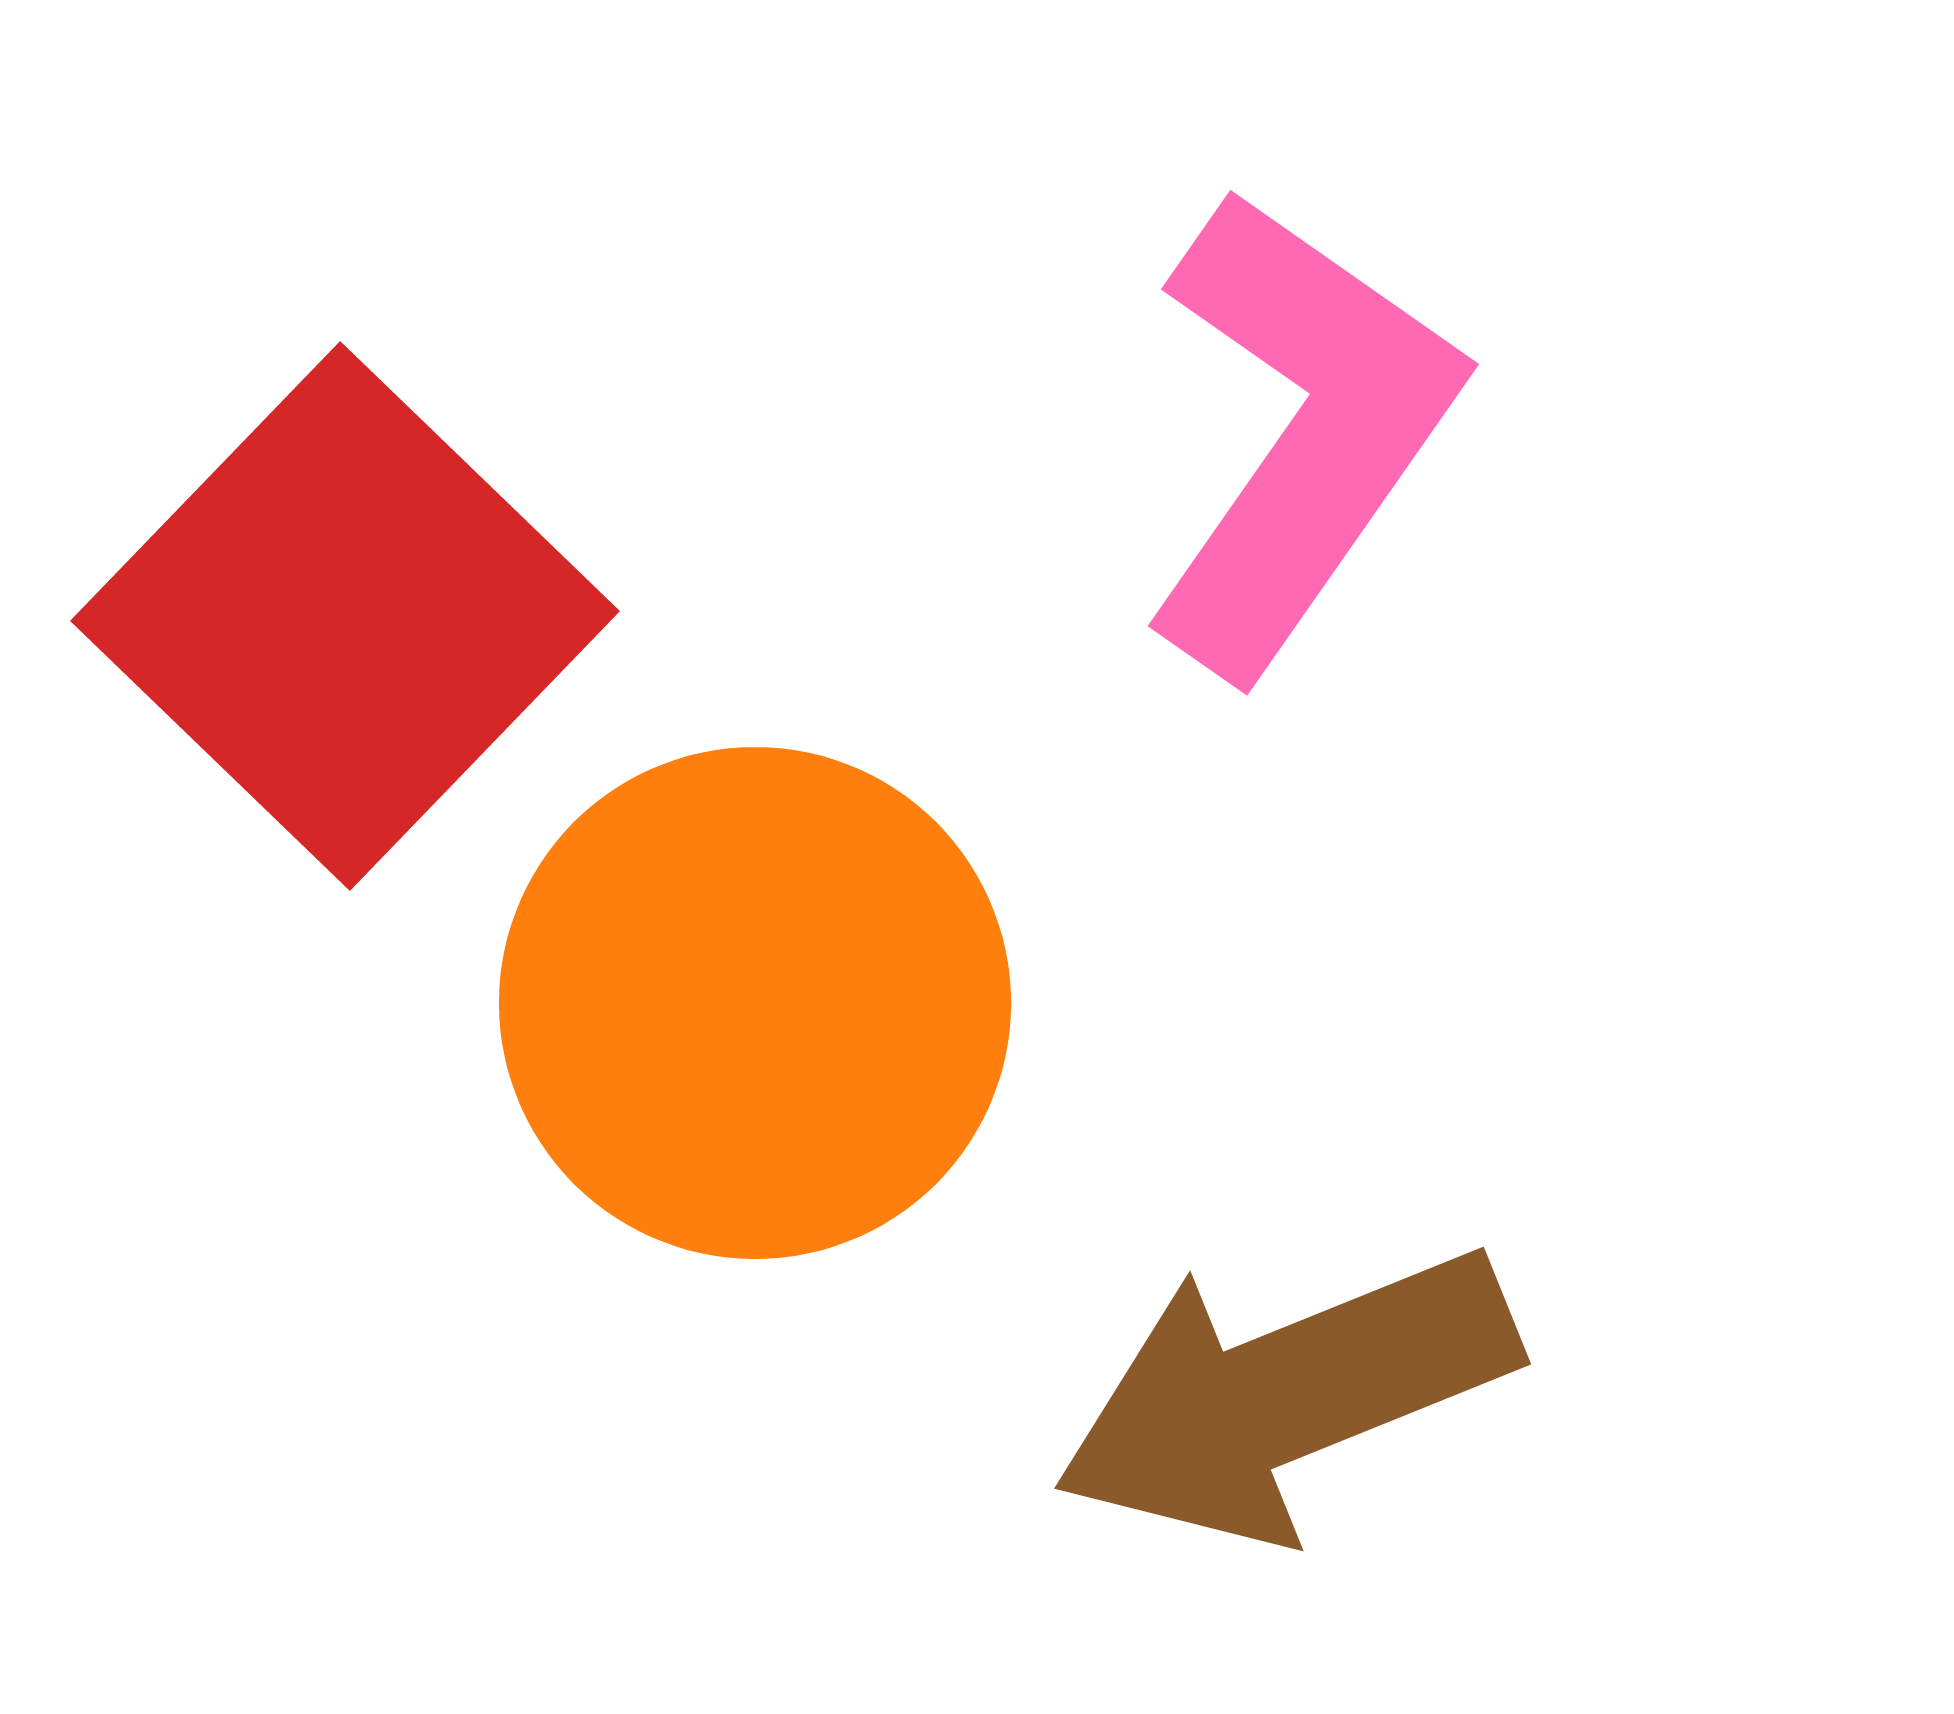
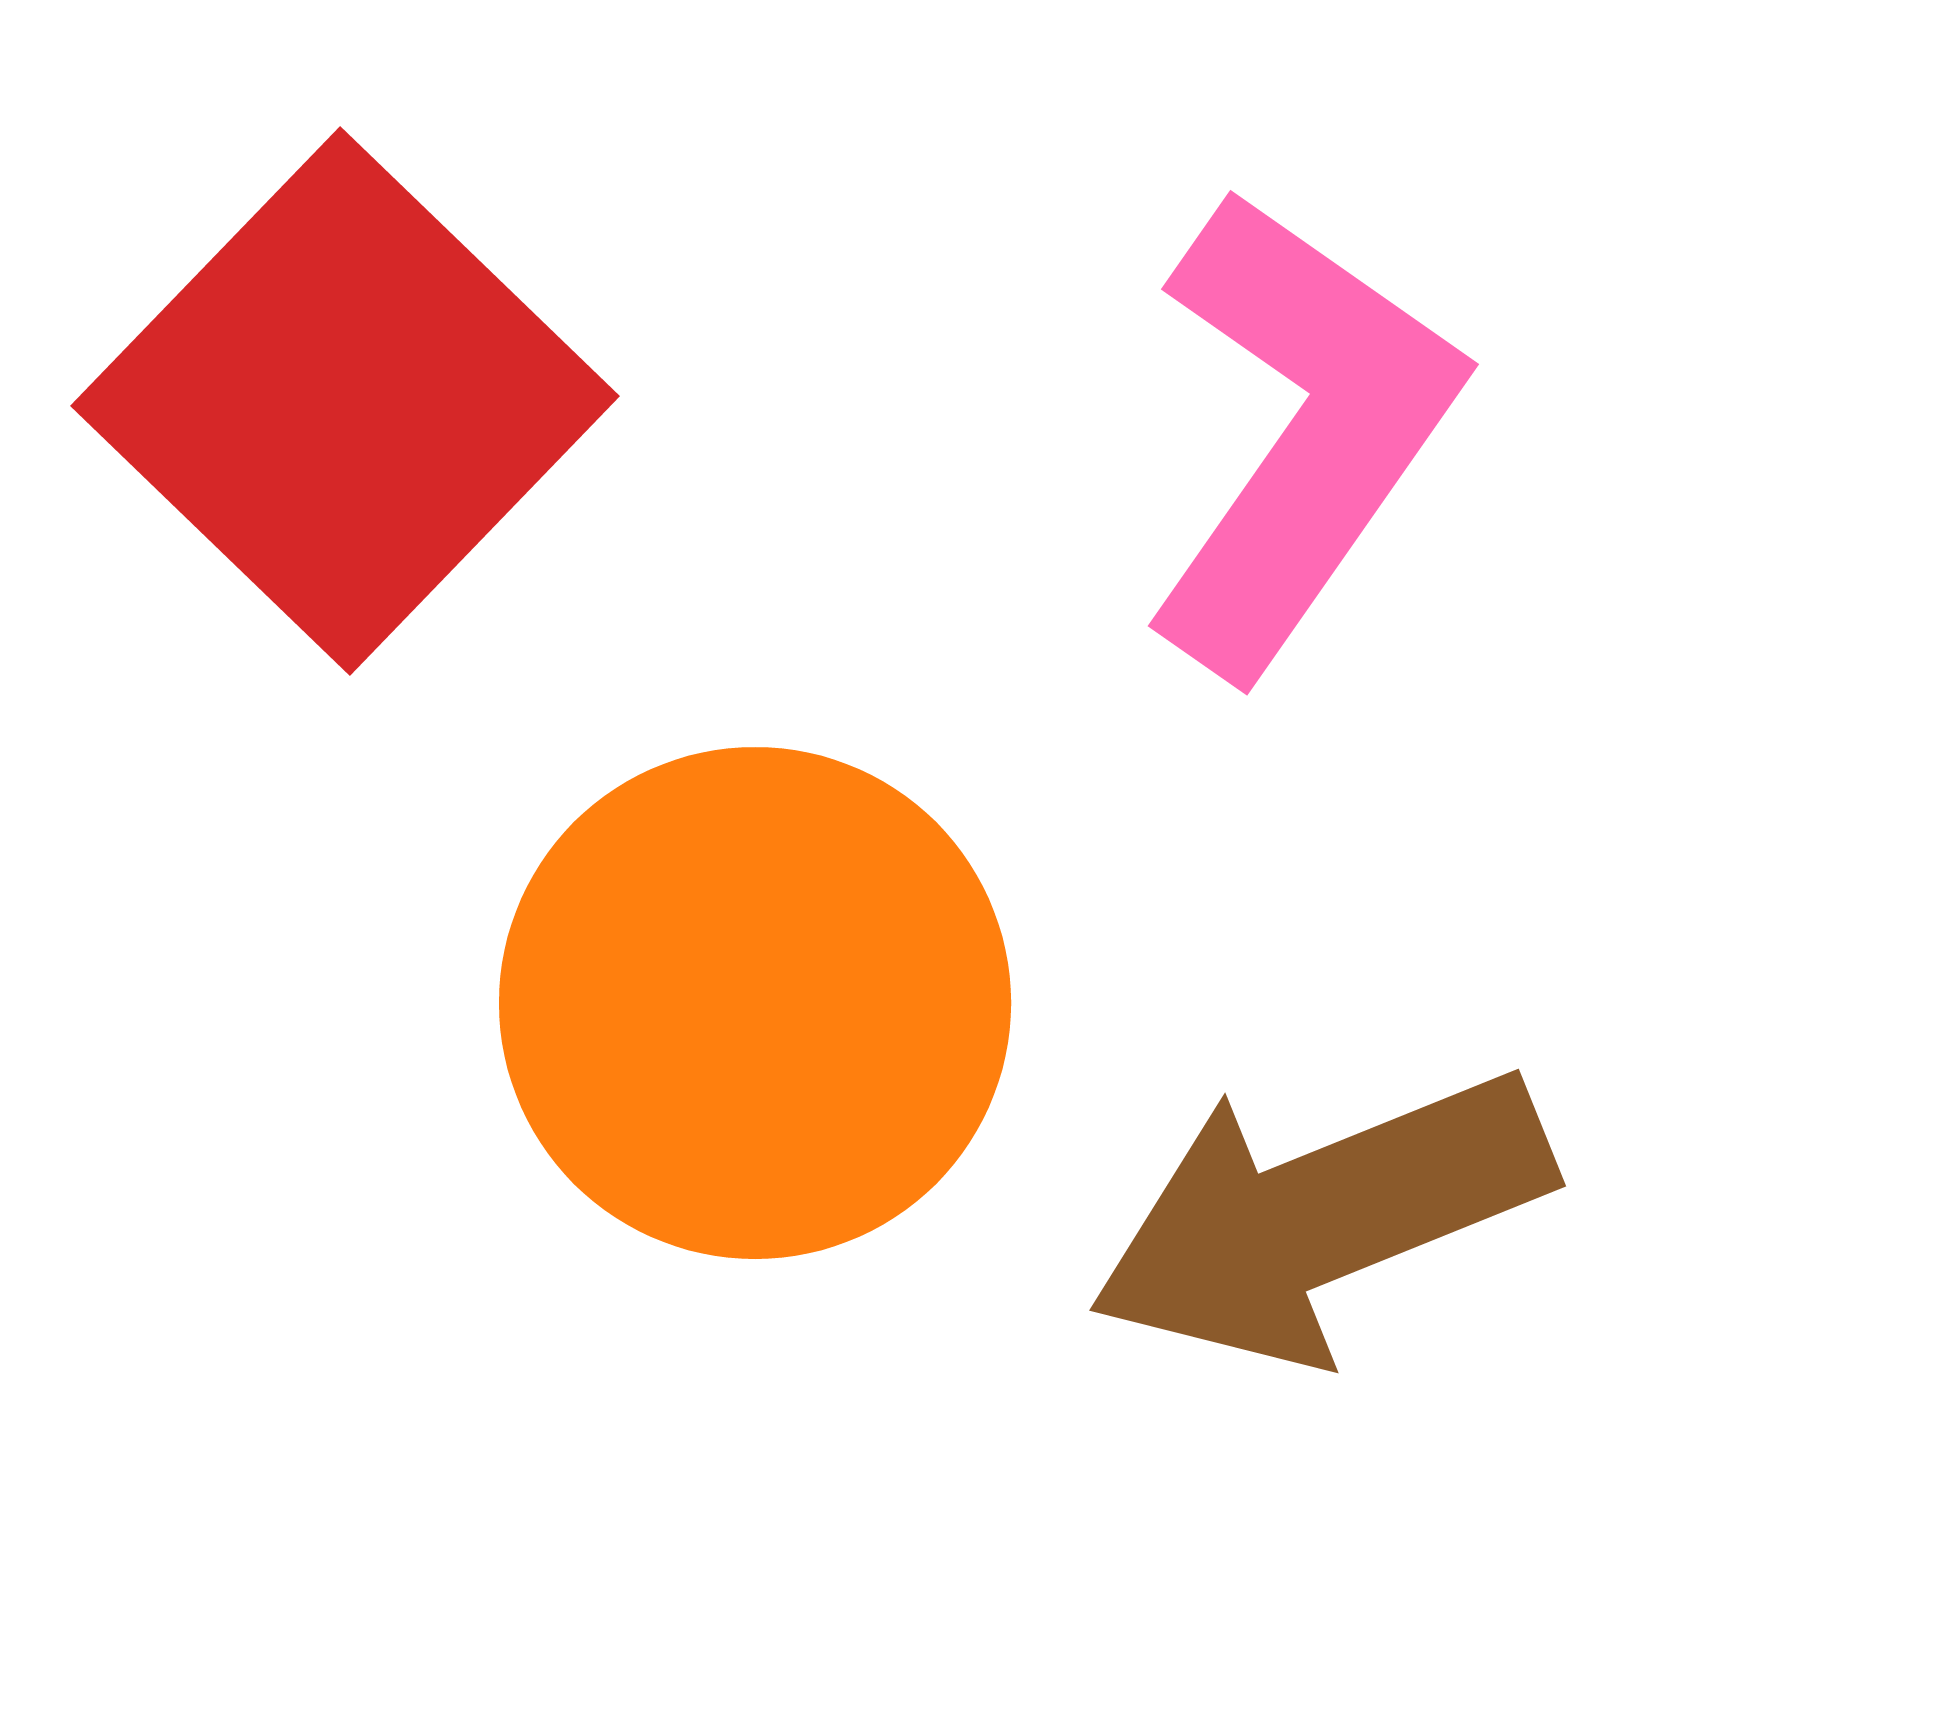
red square: moved 215 px up
brown arrow: moved 35 px right, 178 px up
